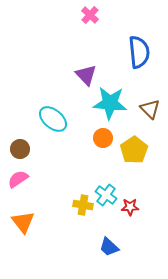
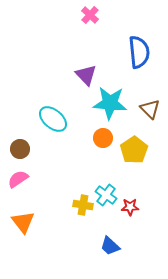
blue trapezoid: moved 1 px right, 1 px up
